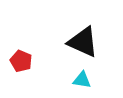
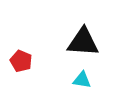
black triangle: rotated 20 degrees counterclockwise
